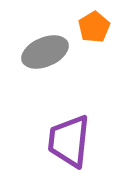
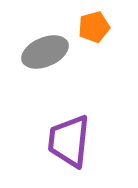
orange pentagon: rotated 16 degrees clockwise
